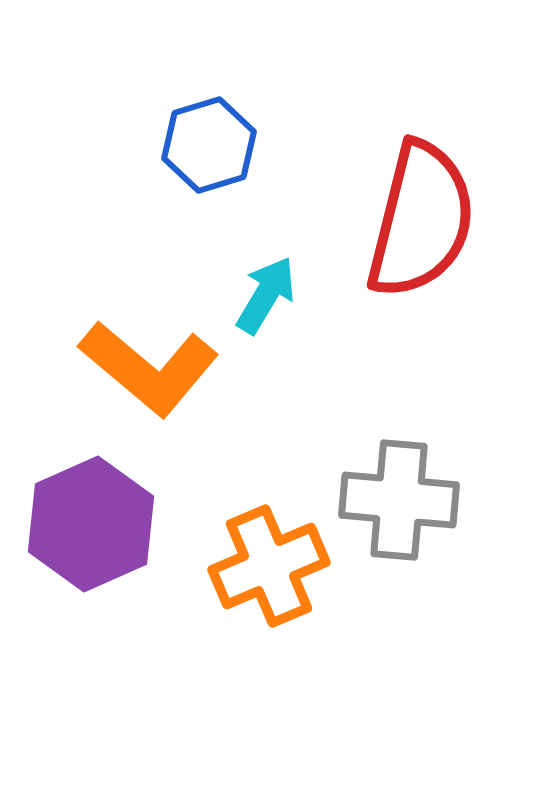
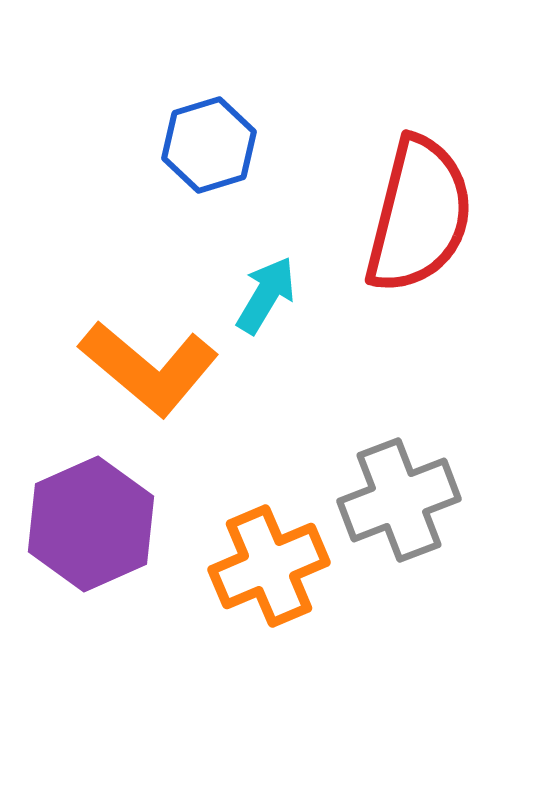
red semicircle: moved 2 px left, 5 px up
gray cross: rotated 26 degrees counterclockwise
